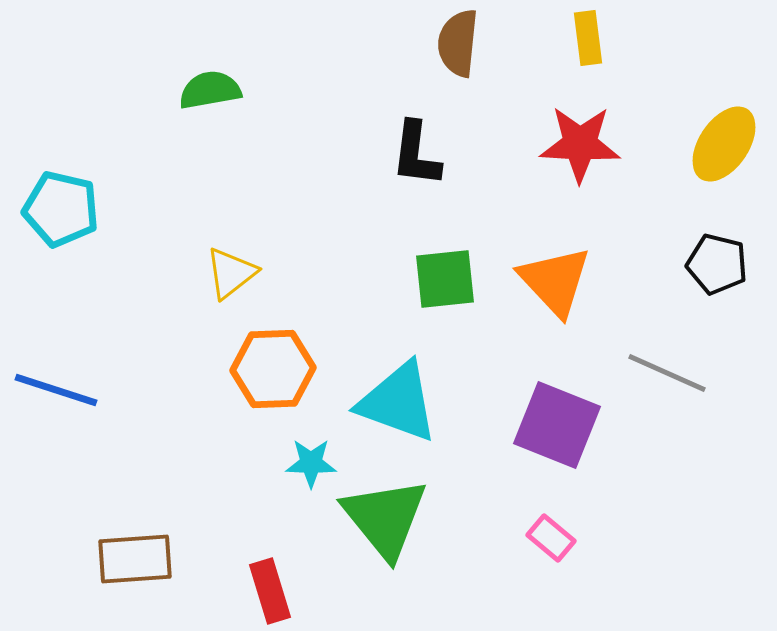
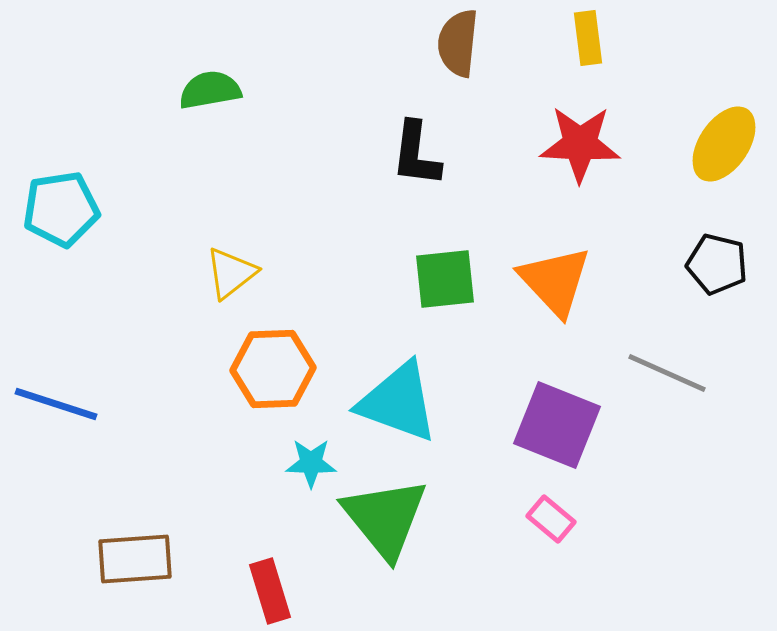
cyan pentagon: rotated 22 degrees counterclockwise
blue line: moved 14 px down
pink rectangle: moved 19 px up
